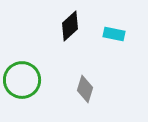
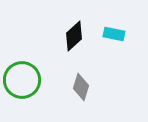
black diamond: moved 4 px right, 10 px down
gray diamond: moved 4 px left, 2 px up
